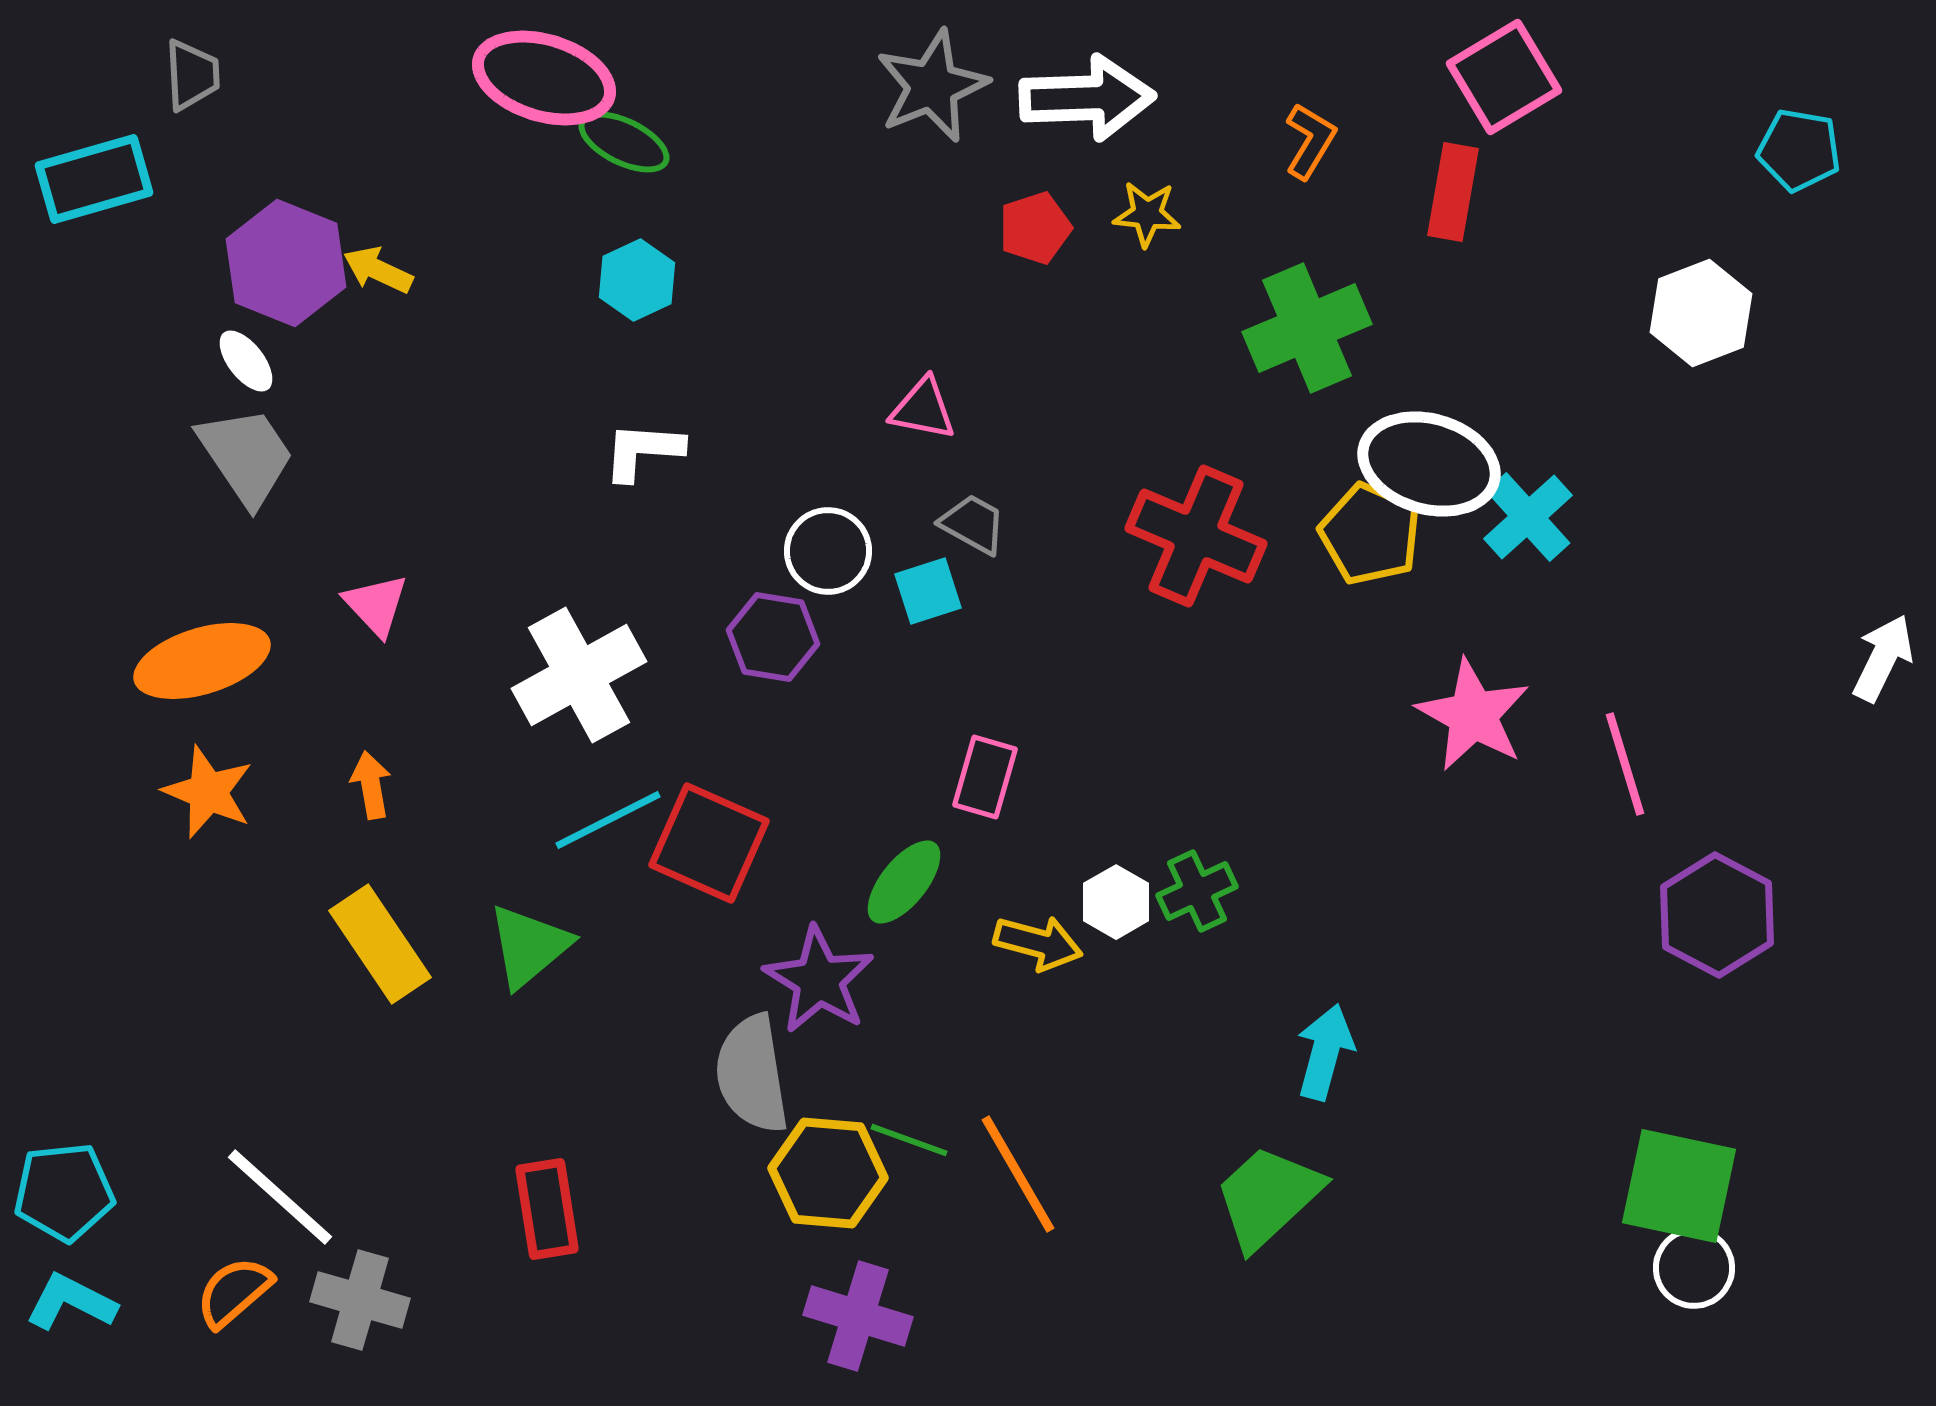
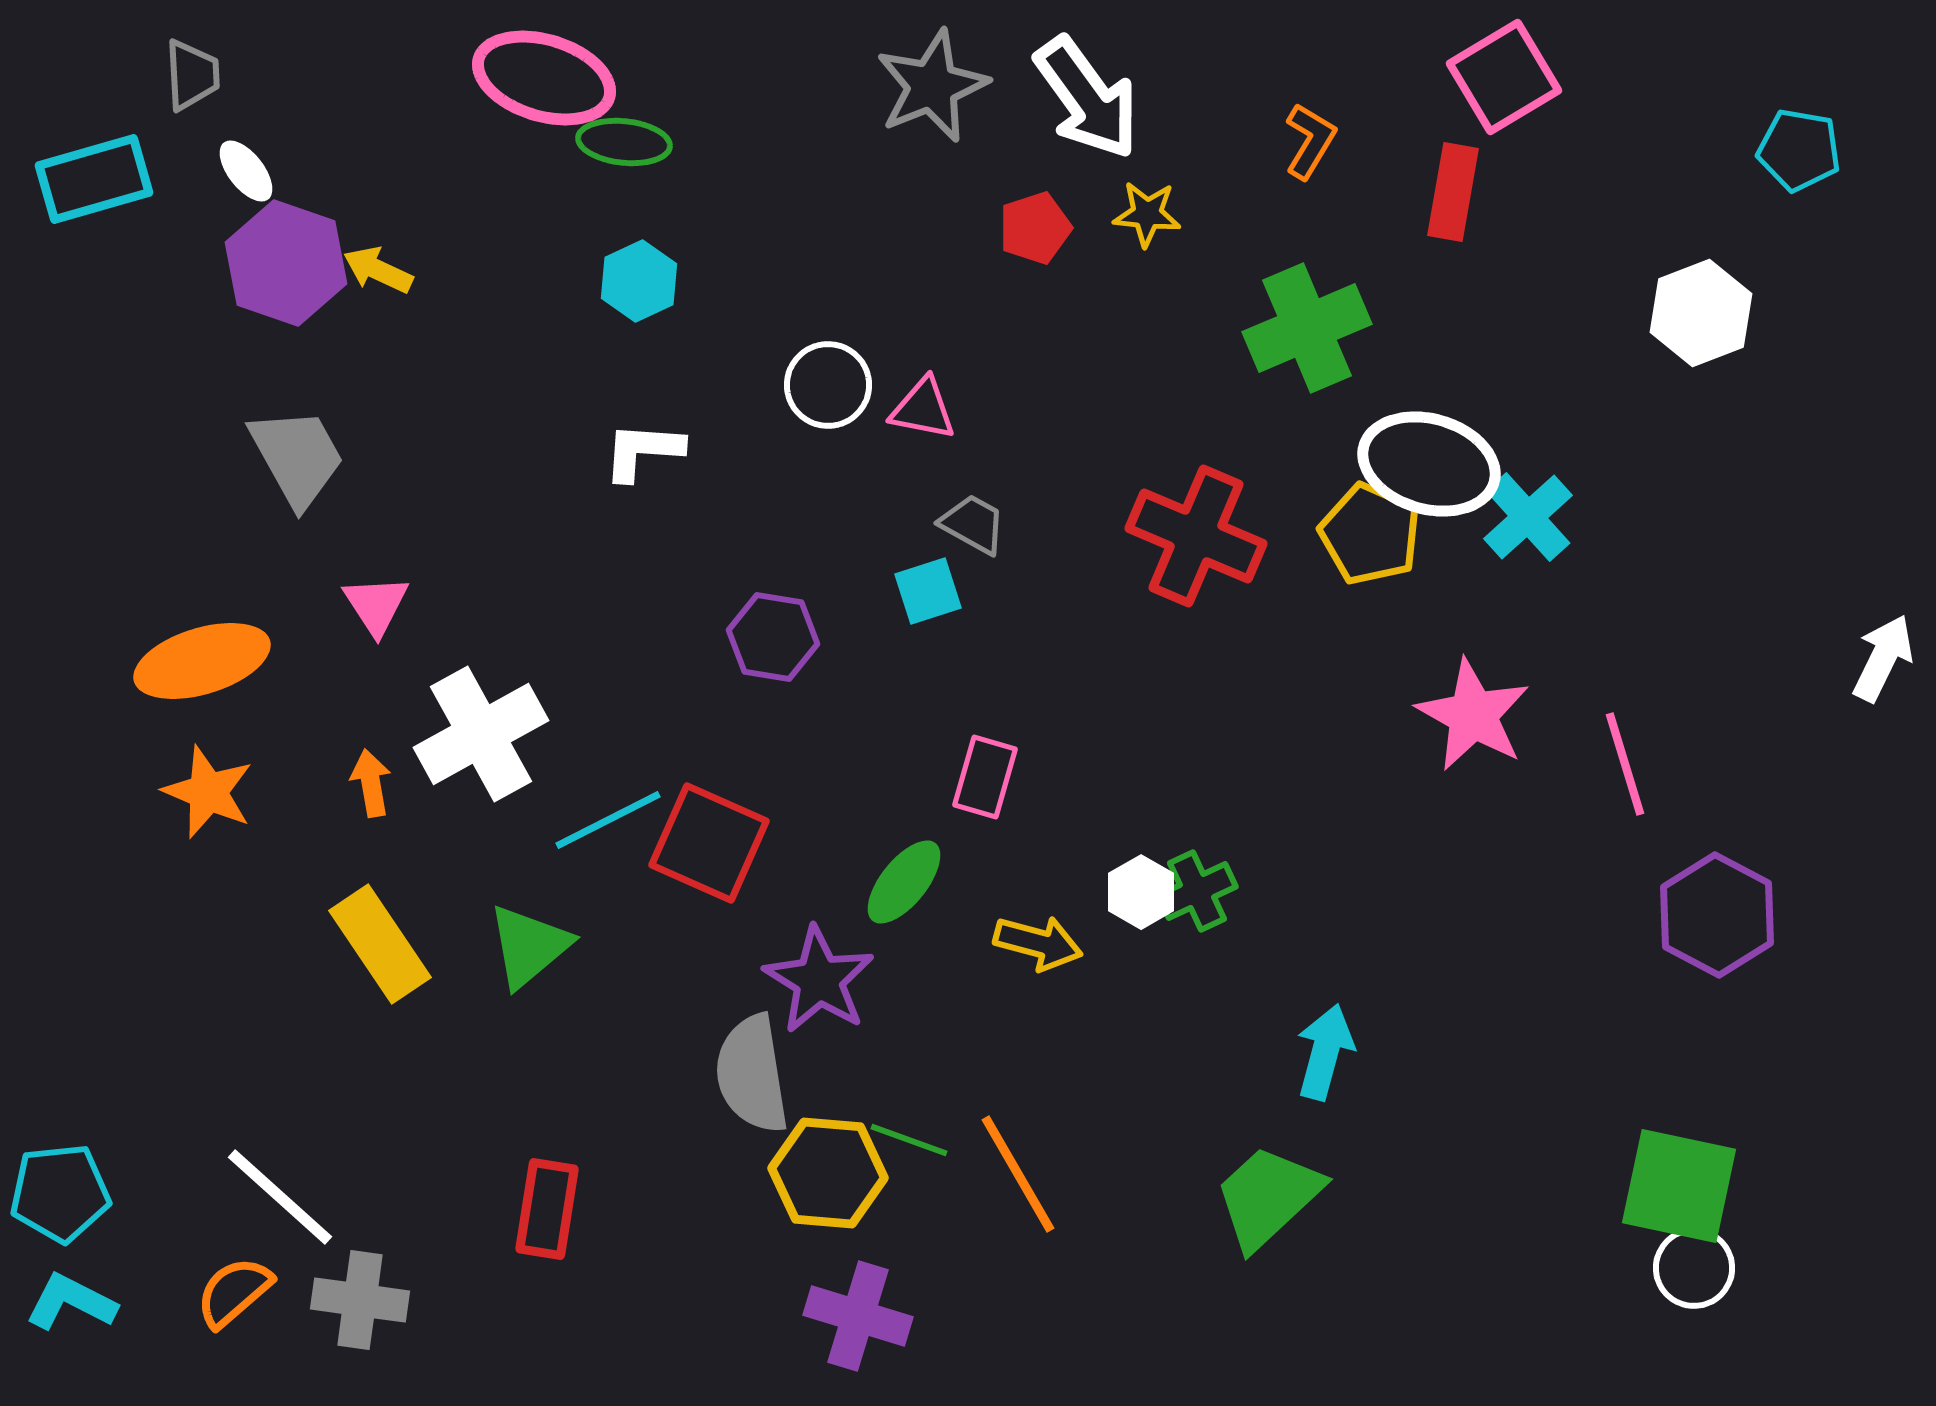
white arrow at (1087, 98): rotated 56 degrees clockwise
green ellipse at (624, 142): rotated 20 degrees counterclockwise
purple hexagon at (286, 263): rotated 3 degrees counterclockwise
cyan hexagon at (637, 280): moved 2 px right, 1 px down
white ellipse at (246, 361): moved 190 px up
gray trapezoid at (246, 456): moved 51 px right, 1 px down; rotated 5 degrees clockwise
white circle at (828, 551): moved 166 px up
pink triangle at (376, 605): rotated 10 degrees clockwise
white cross at (579, 675): moved 98 px left, 59 px down
orange arrow at (371, 785): moved 2 px up
white hexagon at (1116, 902): moved 25 px right, 10 px up
cyan pentagon at (64, 1192): moved 4 px left, 1 px down
red rectangle at (547, 1209): rotated 18 degrees clockwise
gray cross at (360, 1300): rotated 8 degrees counterclockwise
